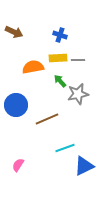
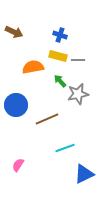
yellow rectangle: moved 2 px up; rotated 18 degrees clockwise
blue triangle: moved 8 px down
